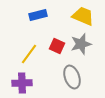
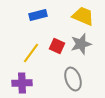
yellow line: moved 2 px right, 1 px up
gray ellipse: moved 1 px right, 2 px down
